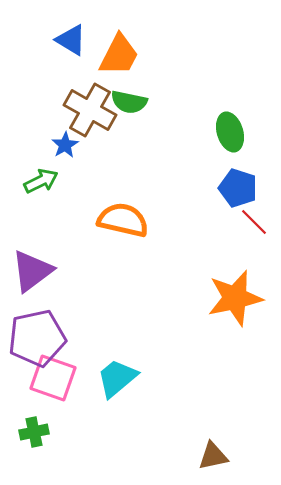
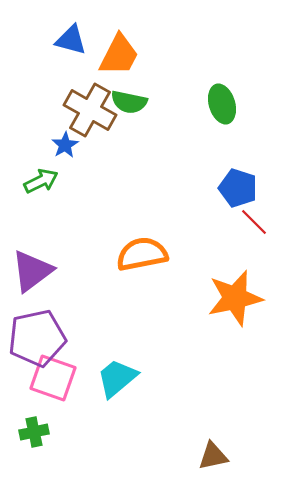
blue triangle: rotated 16 degrees counterclockwise
green ellipse: moved 8 px left, 28 px up
orange semicircle: moved 19 px right, 34 px down; rotated 24 degrees counterclockwise
